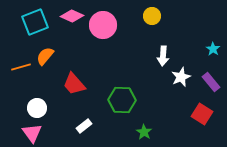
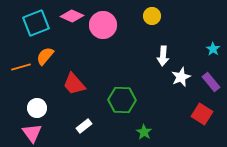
cyan square: moved 1 px right, 1 px down
